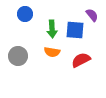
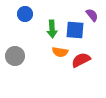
orange semicircle: moved 8 px right
gray circle: moved 3 px left
